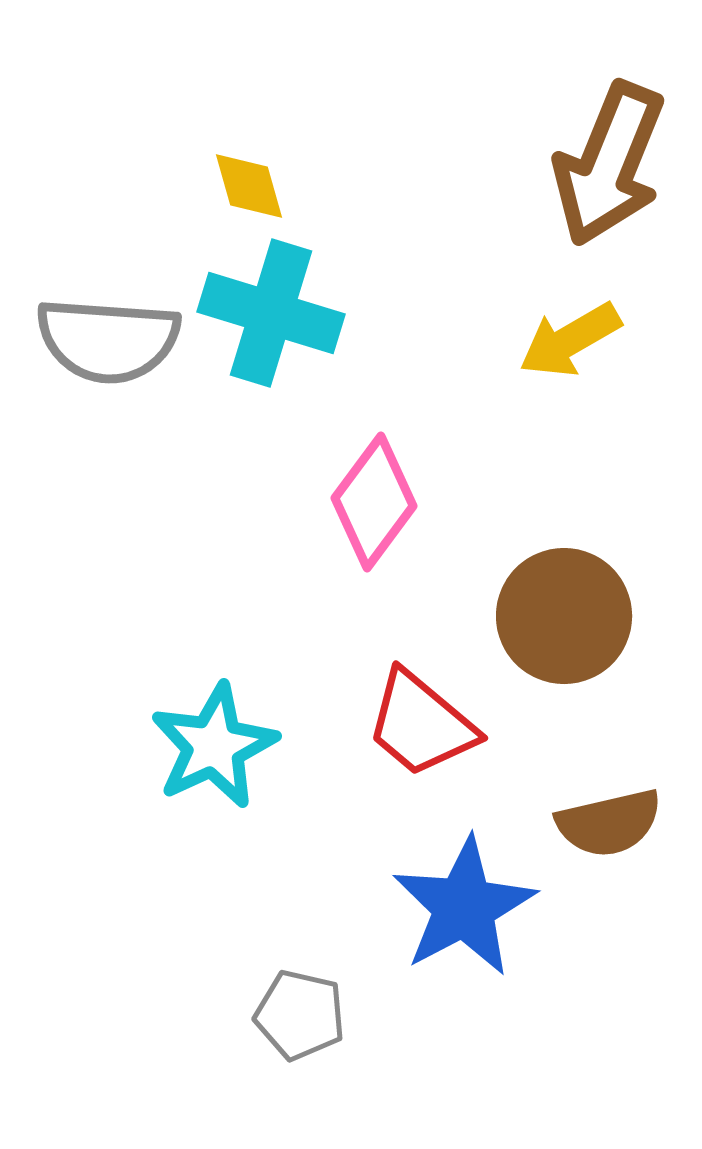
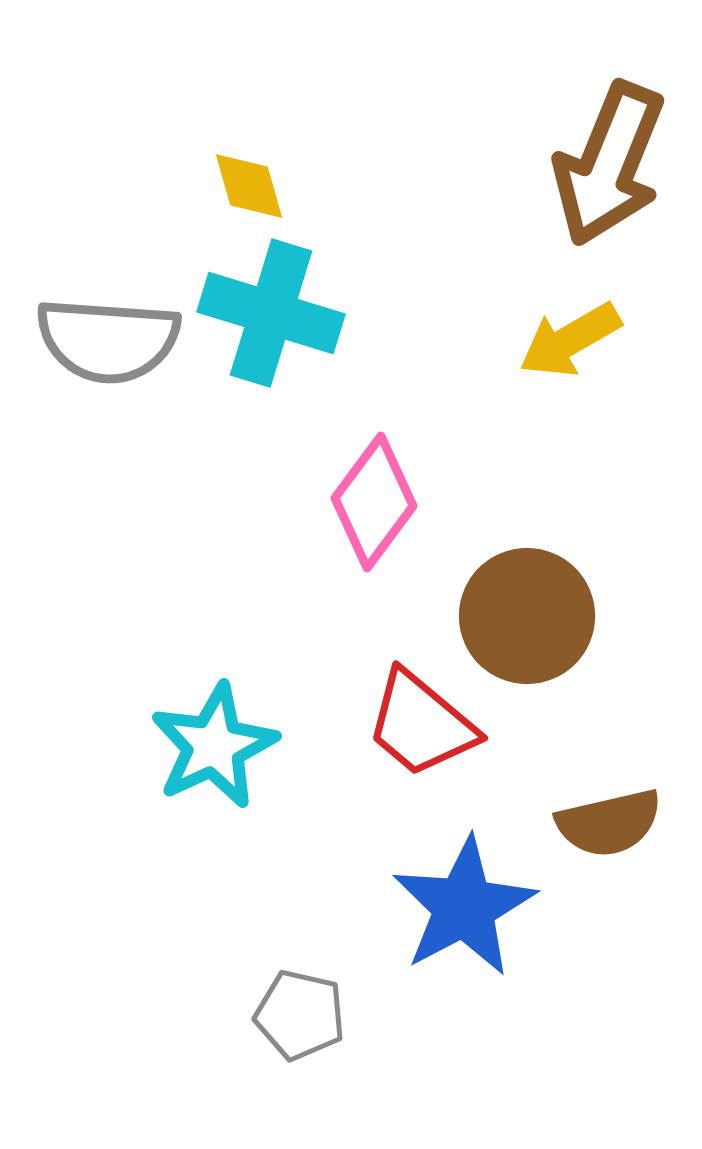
brown circle: moved 37 px left
